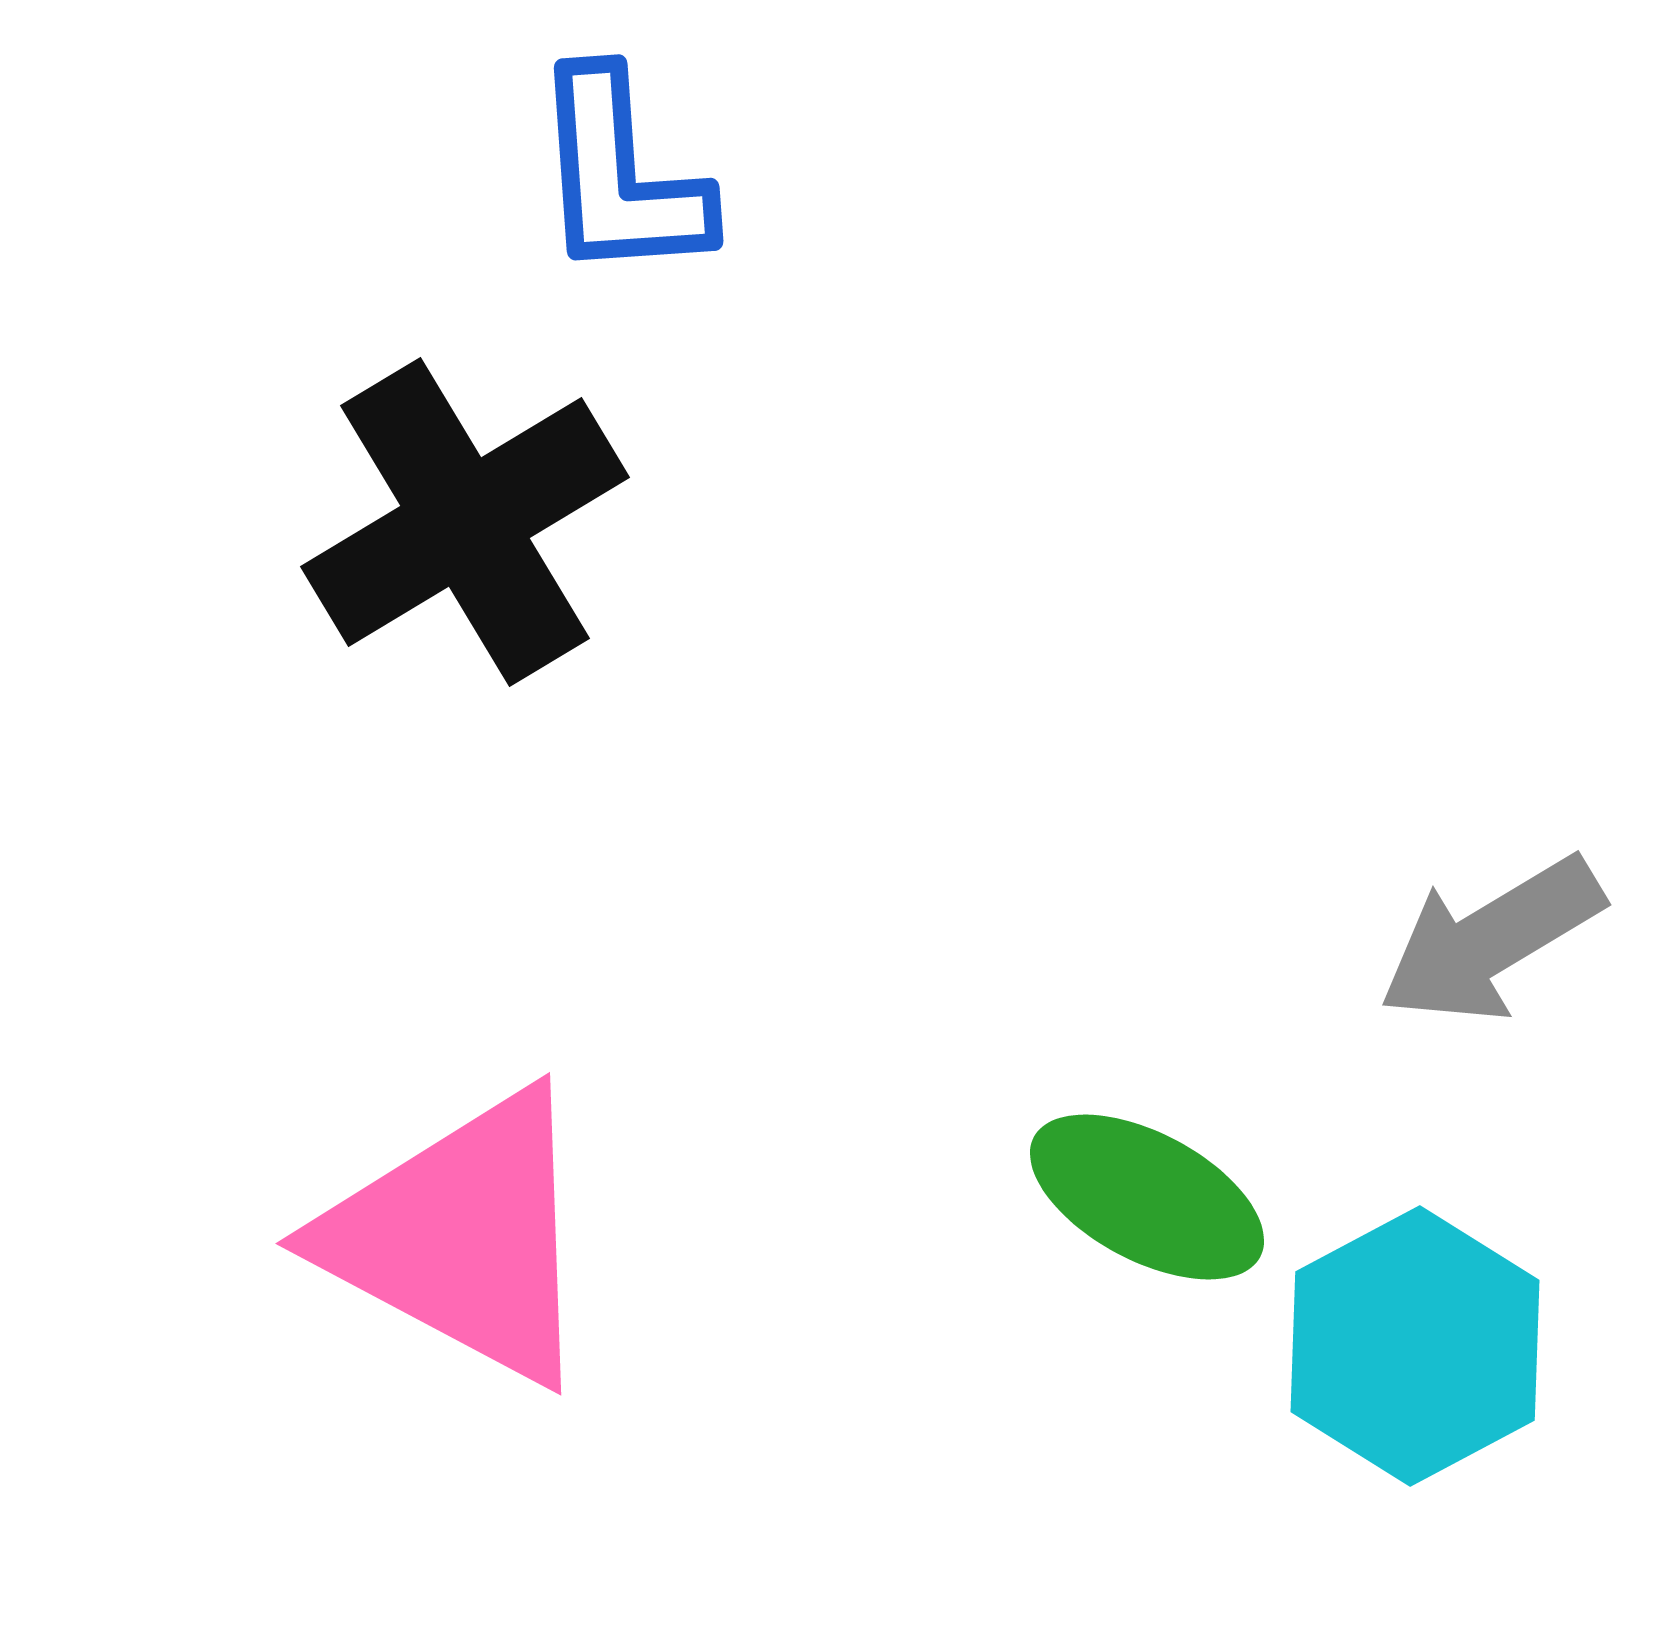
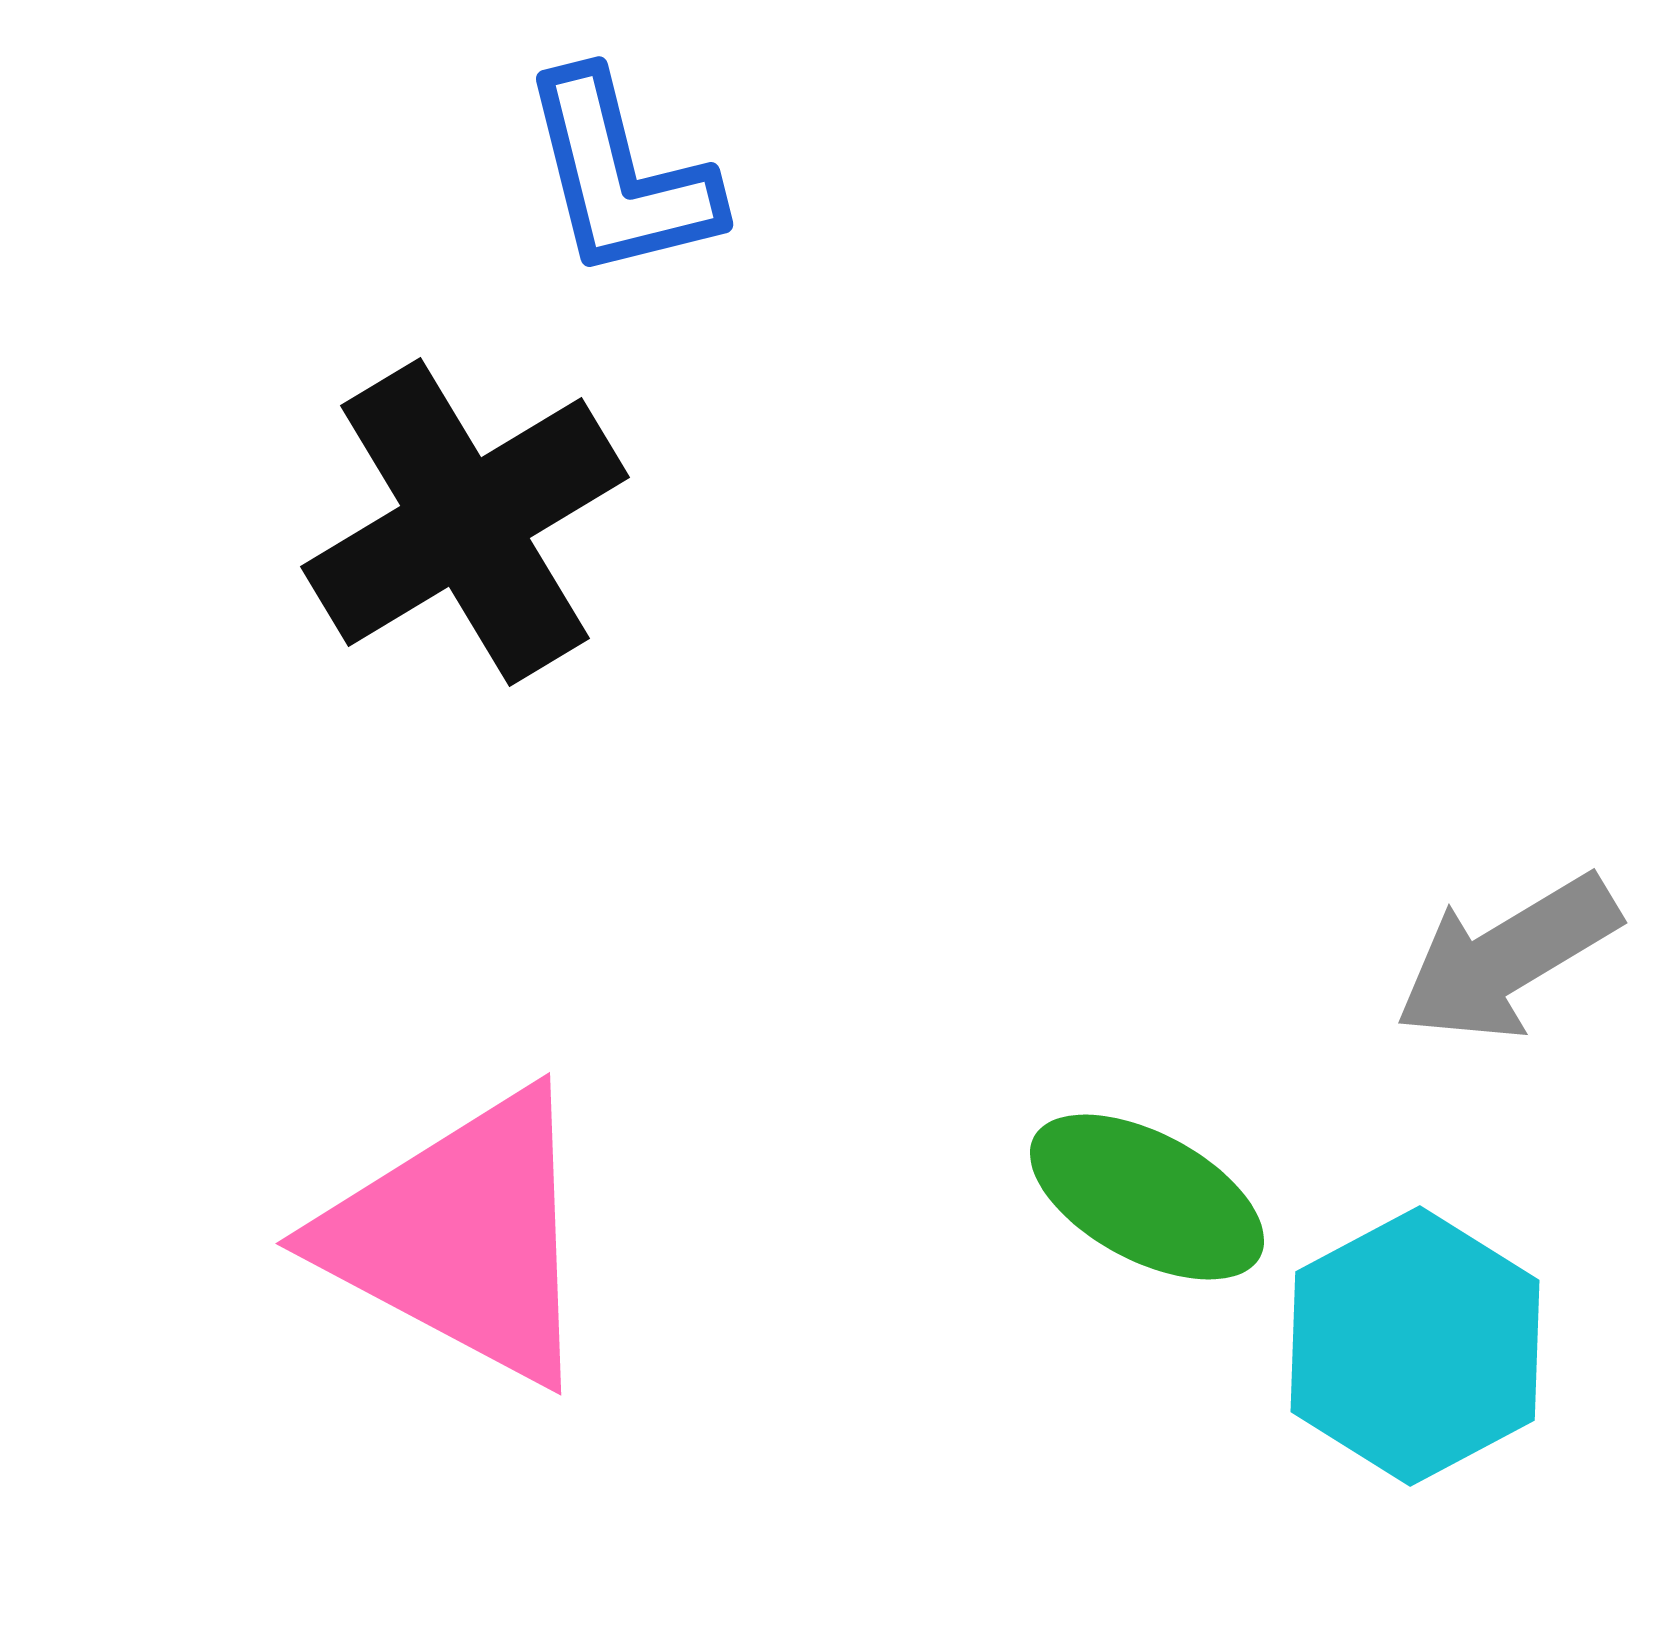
blue L-shape: rotated 10 degrees counterclockwise
gray arrow: moved 16 px right, 18 px down
